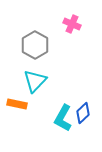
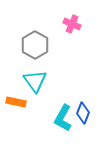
cyan triangle: rotated 20 degrees counterclockwise
orange rectangle: moved 1 px left, 2 px up
blue diamond: rotated 25 degrees counterclockwise
